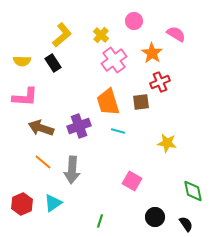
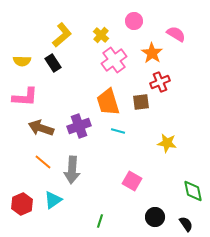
cyan triangle: moved 3 px up
